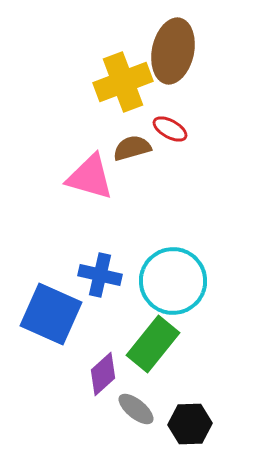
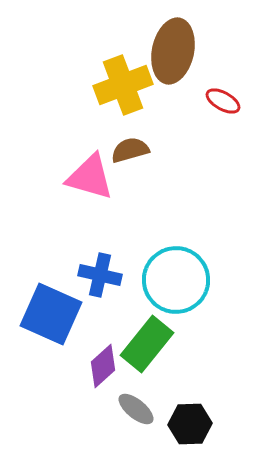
yellow cross: moved 3 px down
red ellipse: moved 53 px right, 28 px up
brown semicircle: moved 2 px left, 2 px down
cyan circle: moved 3 px right, 1 px up
green rectangle: moved 6 px left
purple diamond: moved 8 px up
